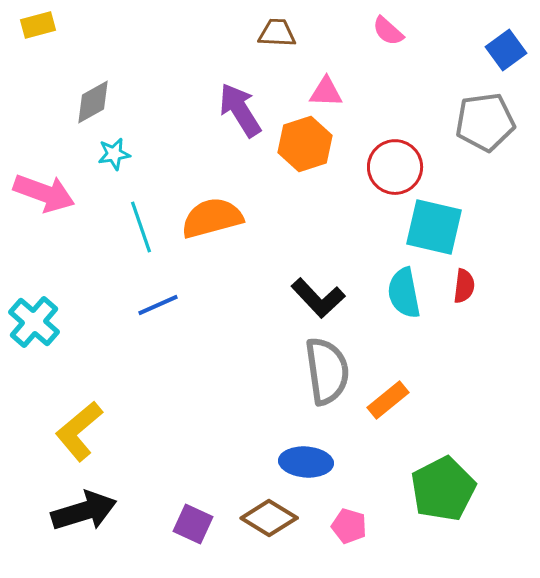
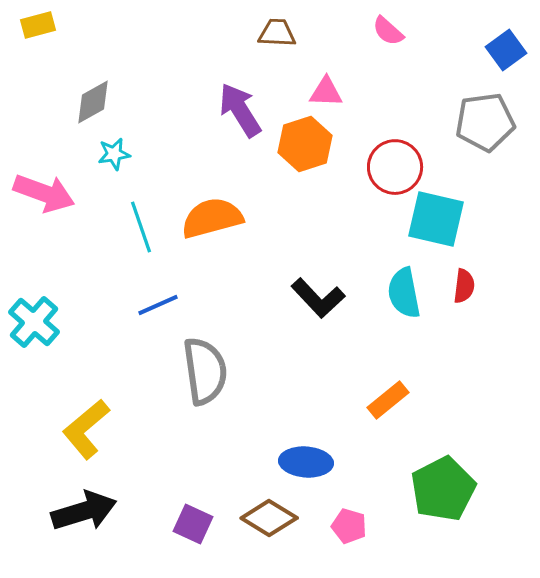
cyan square: moved 2 px right, 8 px up
gray semicircle: moved 122 px left
yellow L-shape: moved 7 px right, 2 px up
